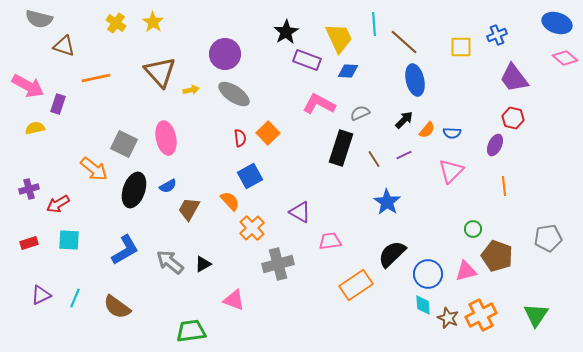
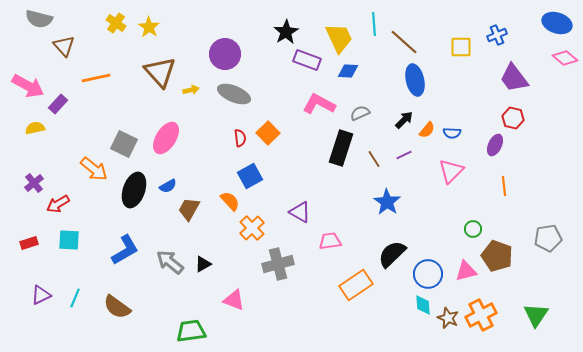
yellow star at (153, 22): moved 4 px left, 5 px down
brown triangle at (64, 46): rotated 30 degrees clockwise
gray ellipse at (234, 94): rotated 12 degrees counterclockwise
purple rectangle at (58, 104): rotated 24 degrees clockwise
pink ellipse at (166, 138): rotated 44 degrees clockwise
purple cross at (29, 189): moved 5 px right, 6 px up; rotated 24 degrees counterclockwise
